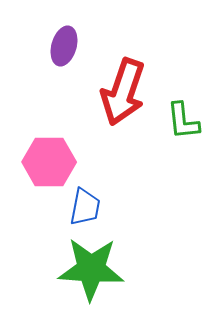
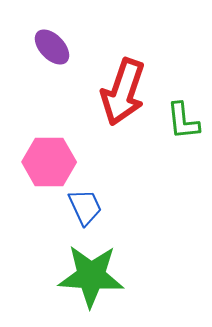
purple ellipse: moved 12 px left, 1 px down; rotated 60 degrees counterclockwise
blue trapezoid: rotated 36 degrees counterclockwise
green star: moved 7 px down
